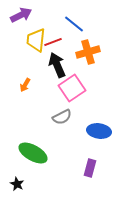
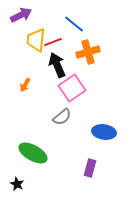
gray semicircle: rotated 12 degrees counterclockwise
blue ellipse: moved 5 px right, 1 px down
